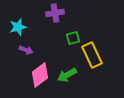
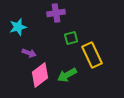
purple cross: moved 1 px right
green square: moved 2 px left
purple arrow: moved 3 px right, 3 px down
